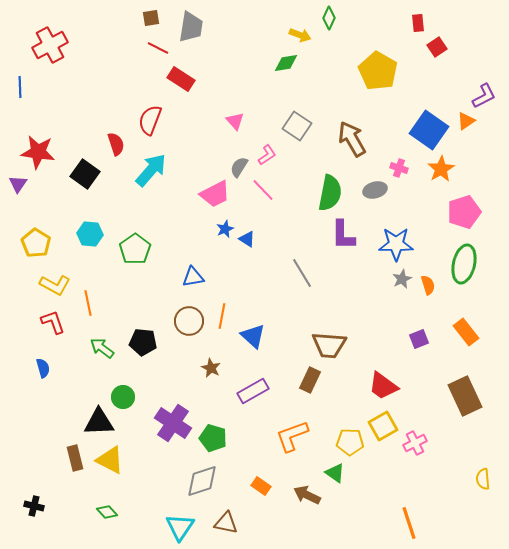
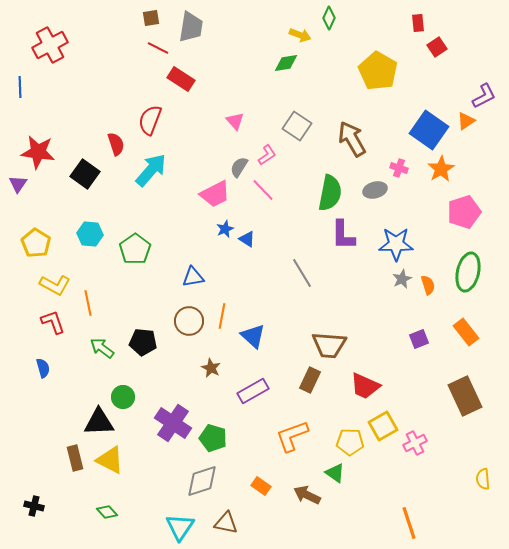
green ellipse at (464, 264): moved 4 px right, 8 px down
red trapezoid at (383, 386): moved 18 px left; rotated 12 degrees counterclockwise
